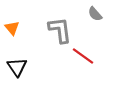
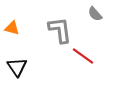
orange triangle: rotated 35 degrees counterclockwise
